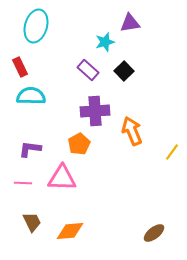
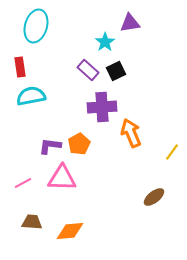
cyan star: rotated 18 degrees counterclockwise
red rectangle: rotated 18 degrees clockwise
black square: moved 8 px left; rotated 18 degrees clockwise
cyan semicircle: rotated 12 degrees counterclockwise
purple cross: moved 7 px right, 4 px up
orange arrow: moved 1 px left, 2 px down
purple L-shape: moved 20 px right, 3 px up
pink line: rotated 30 degrees counterclockwise
brown trapezoid: rotated 60 degrees counterclockwise
brown ellipse: moved 36 px up
